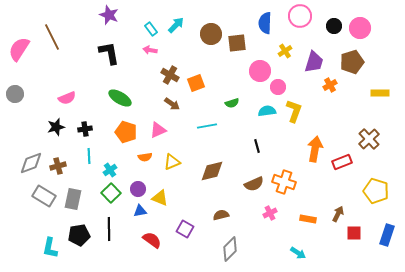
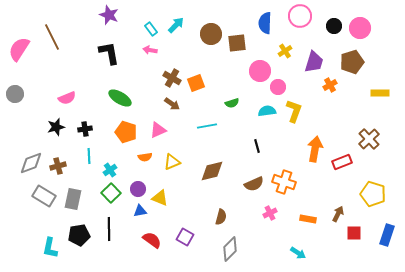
brown cross at (170, 75): moved 2 px right, 3 px down
yellow pentagon at (376, 191): moved 3 px left, 3 px down
brown semicircle at (221, 215): moved 2 px down; rotated 119 degrees clockwise
purple square at (185, 229): moved 8 px down
